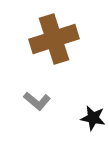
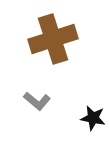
brown cross: moved 1 px left
